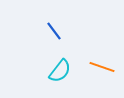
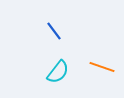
cyan semicircle: moved 2 px left, 1 px down
